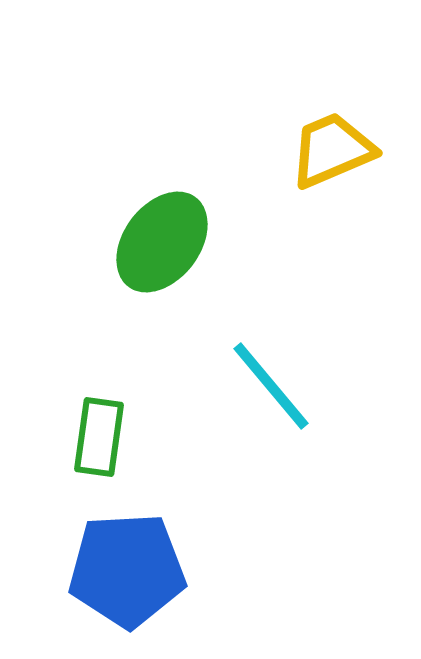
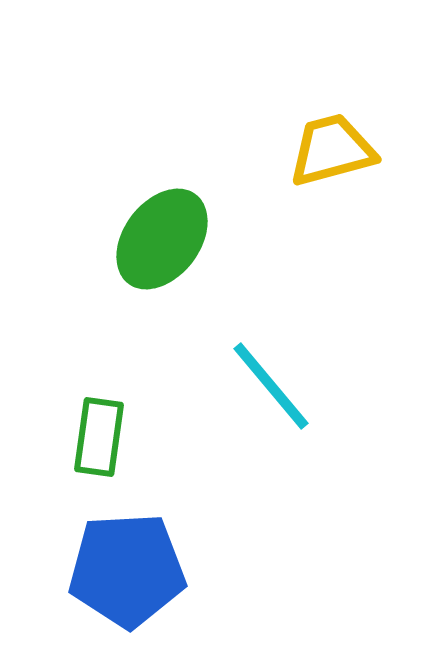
yellow trapezoid: rotated 8 degrees clockwise
green ellipse: moved 3 px up
